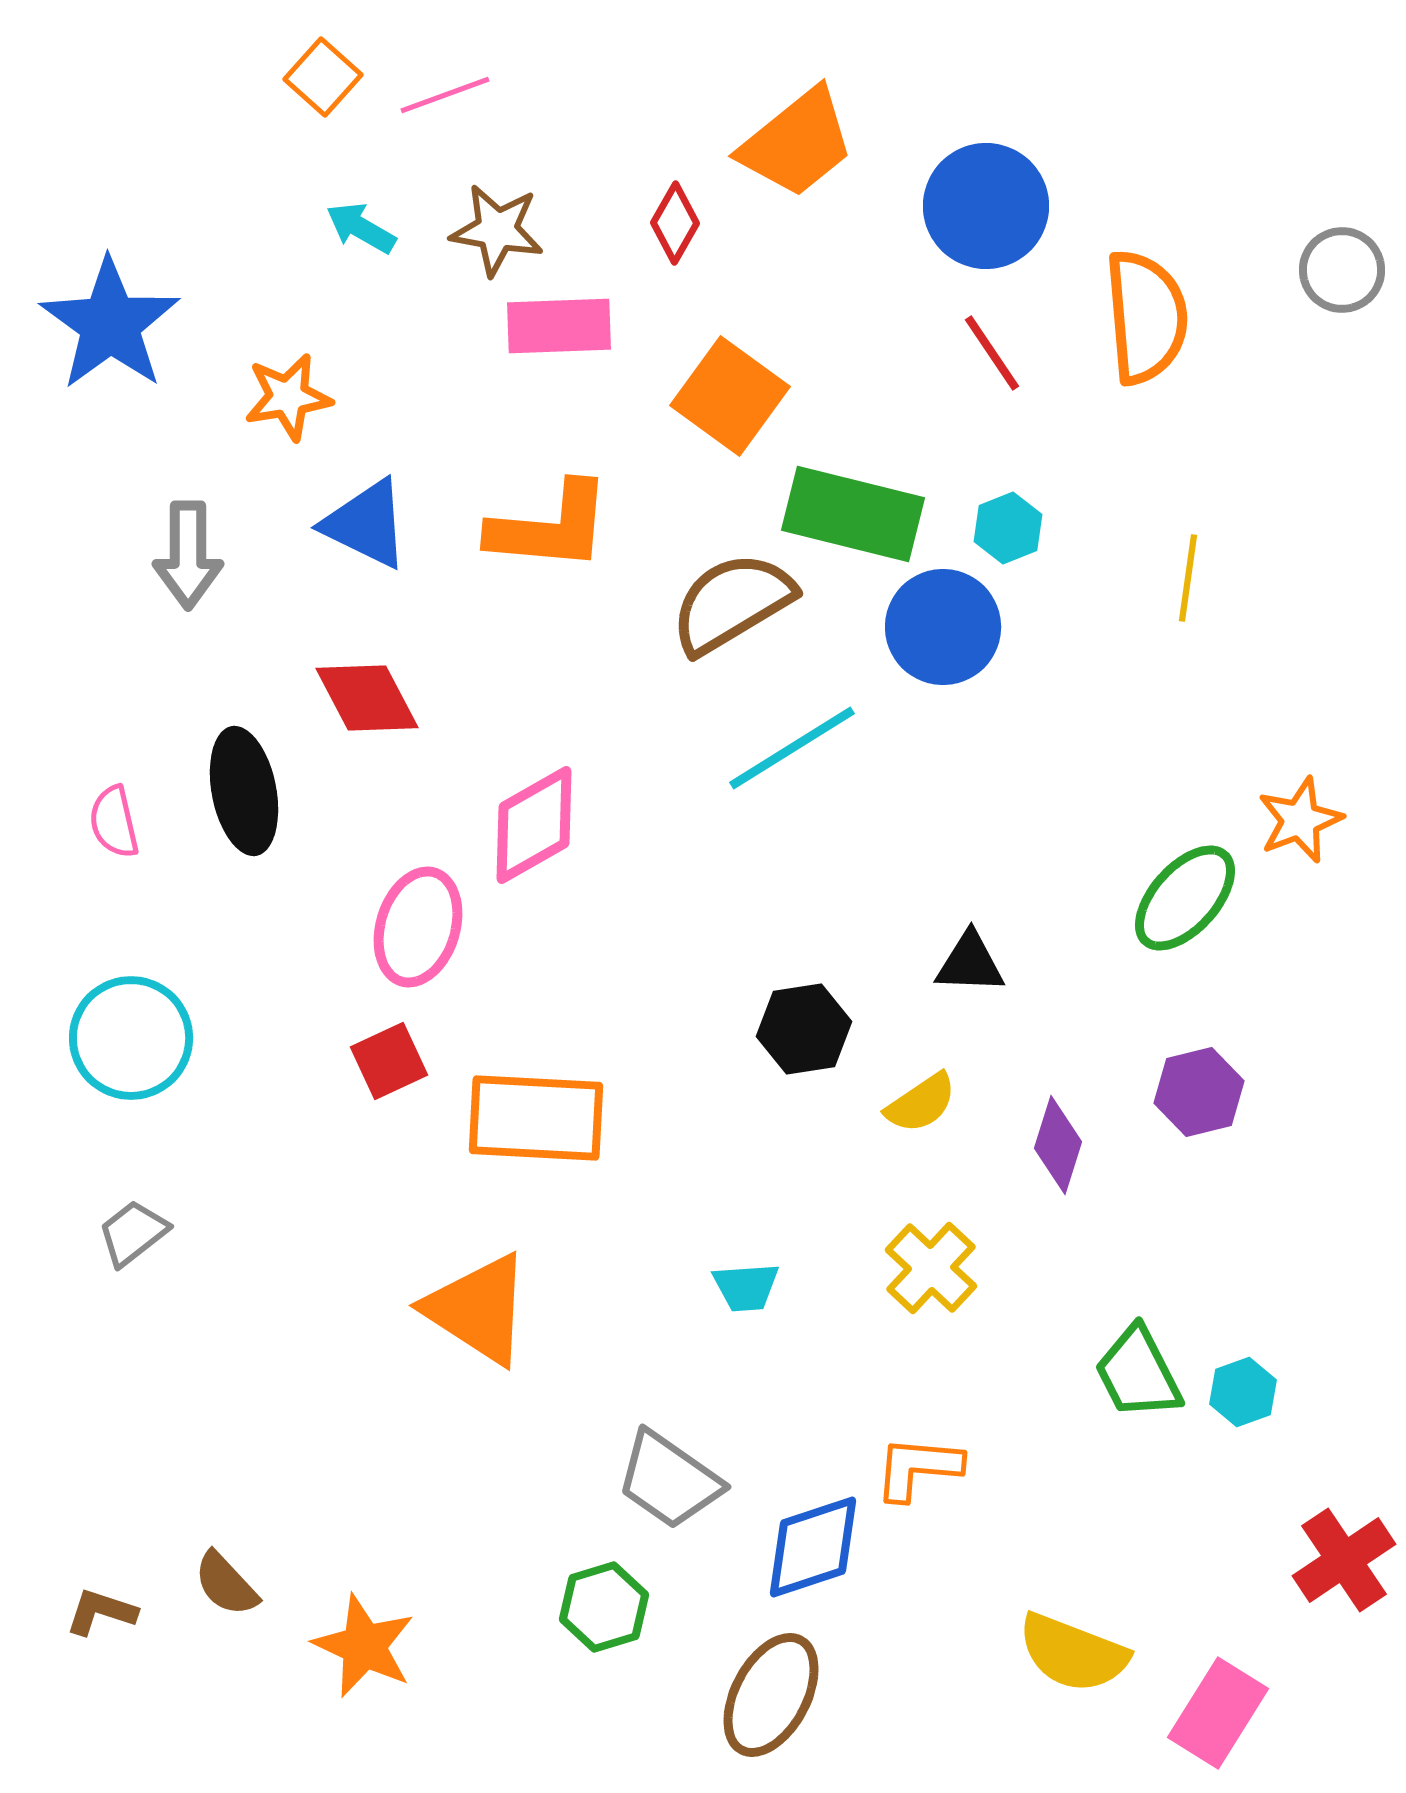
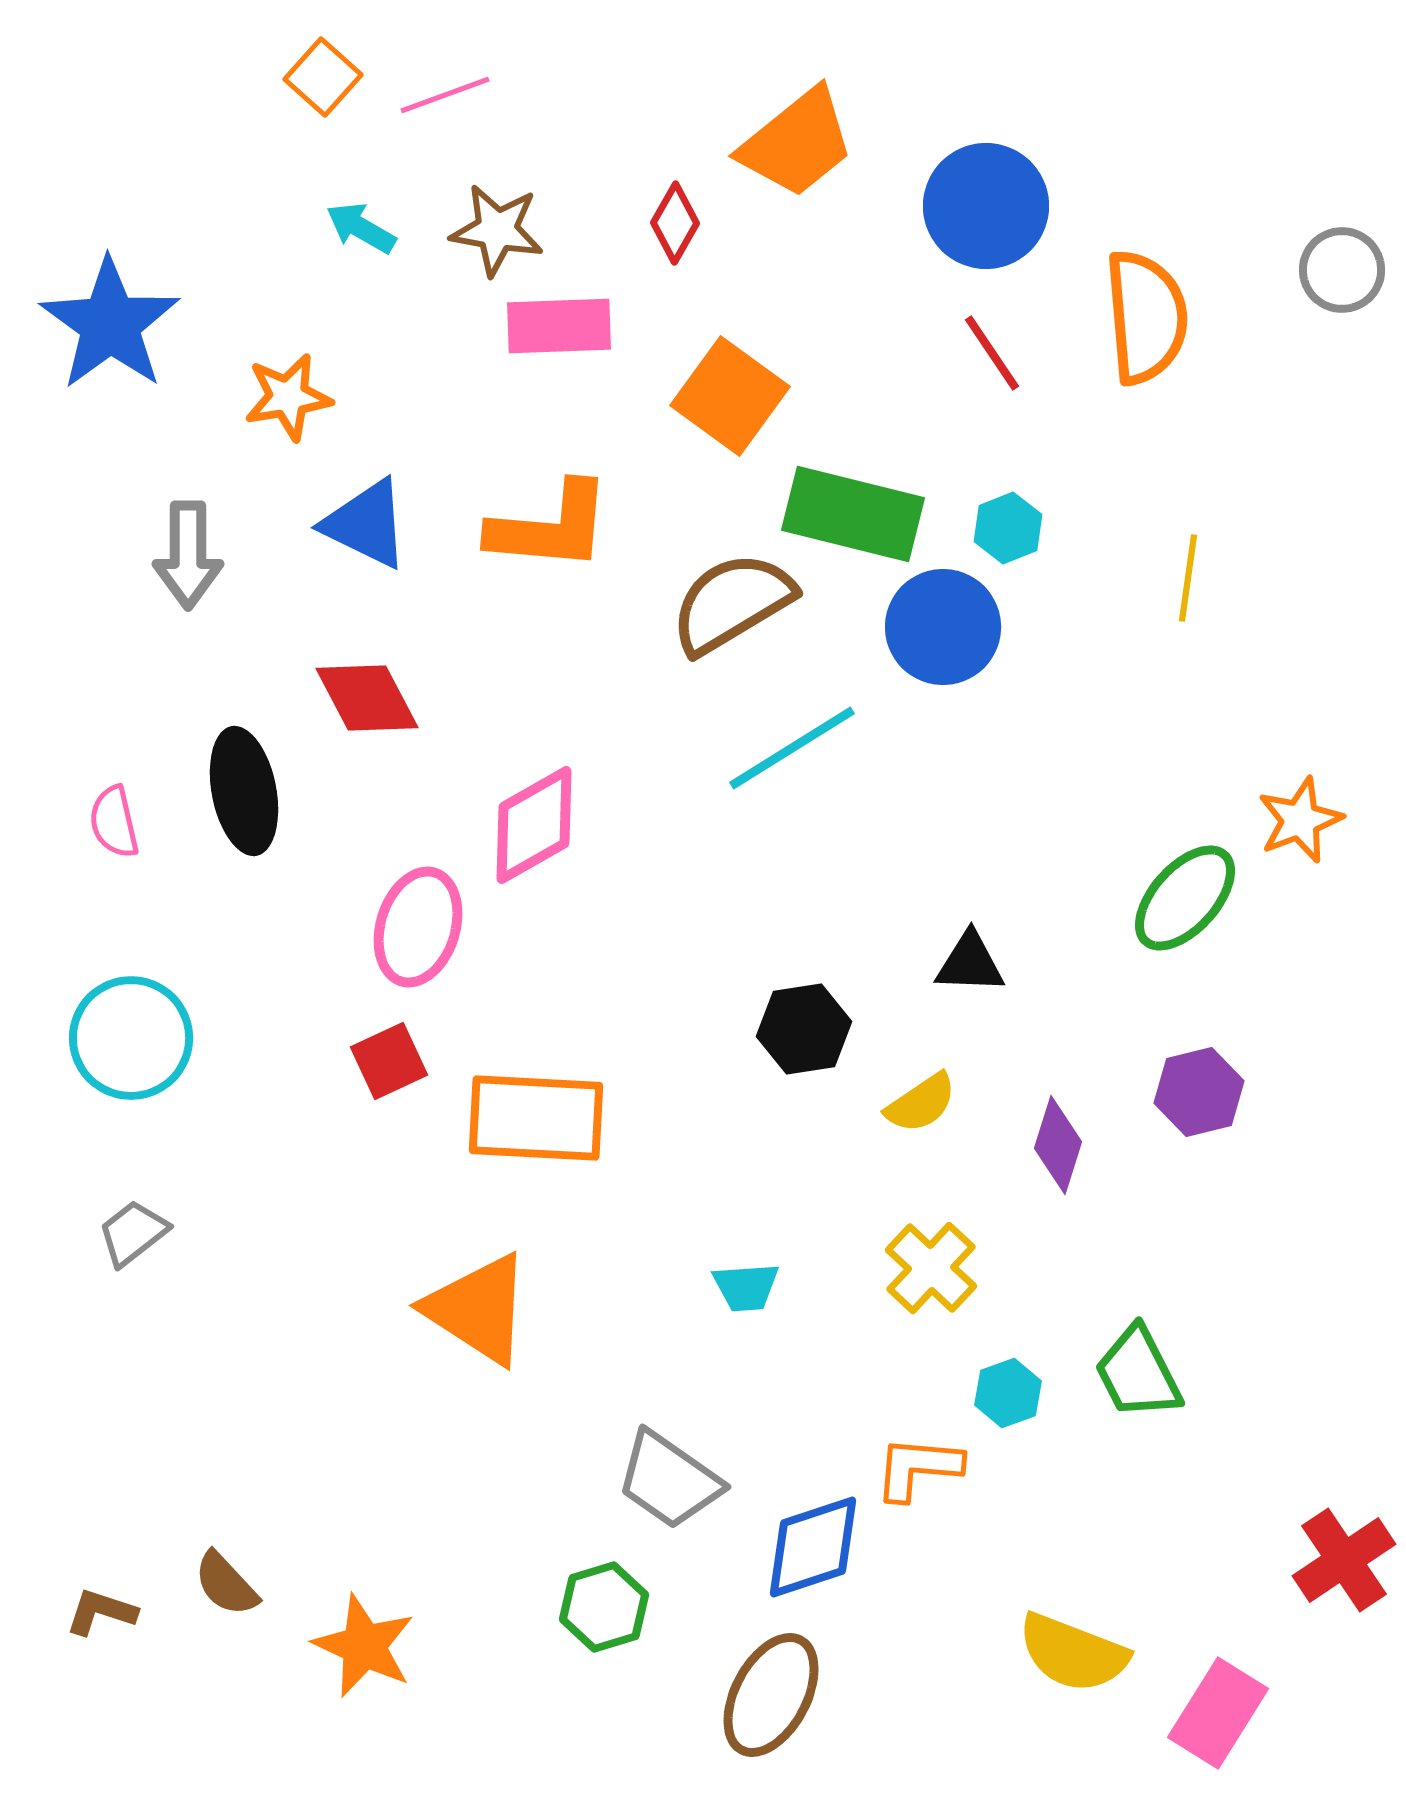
cyan hexagon at (1243, 1392): moved 235 px left, 1 px down
